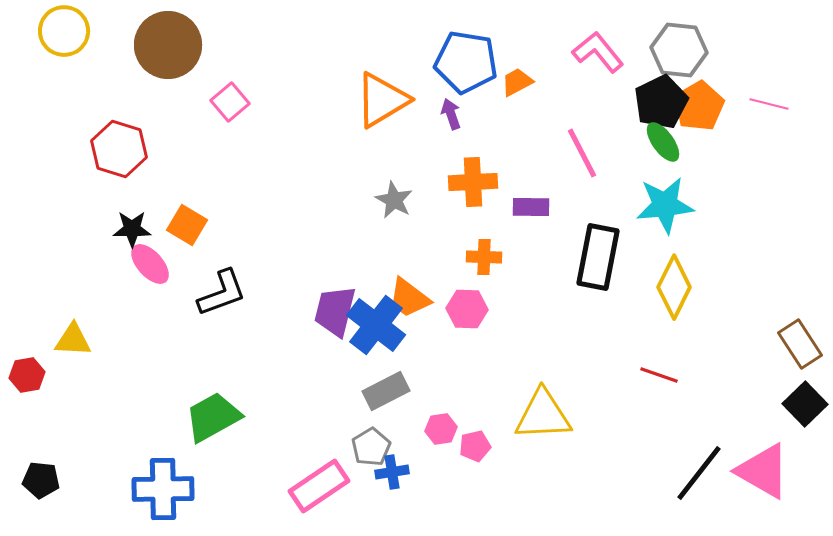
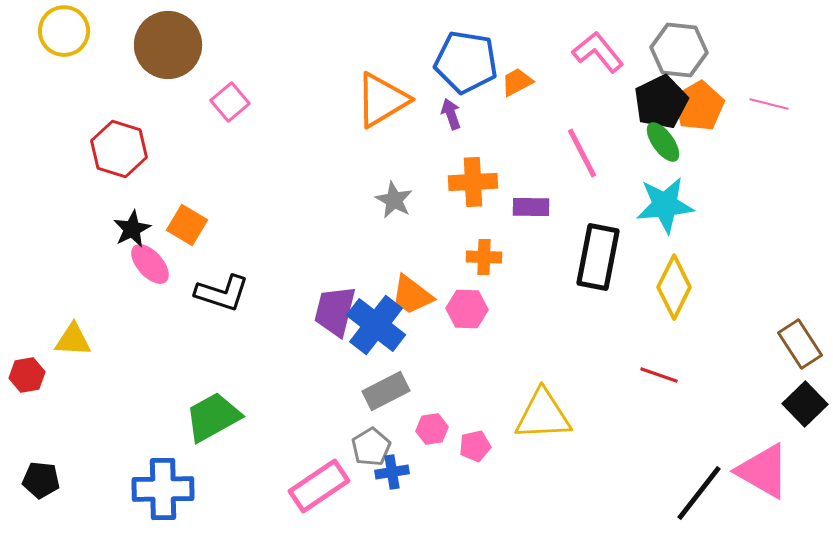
black star at (132, 229): rotated 27 degrees counterclockwise
black L-shape at (222, 293): rotated 38 degrees clockwise
orange trapezoid at (409, 298): moved 3 px right, 3 px up
pink hexagon at (441, 429): moved 9 px left
black line at (699, 473): moved 20 px down
